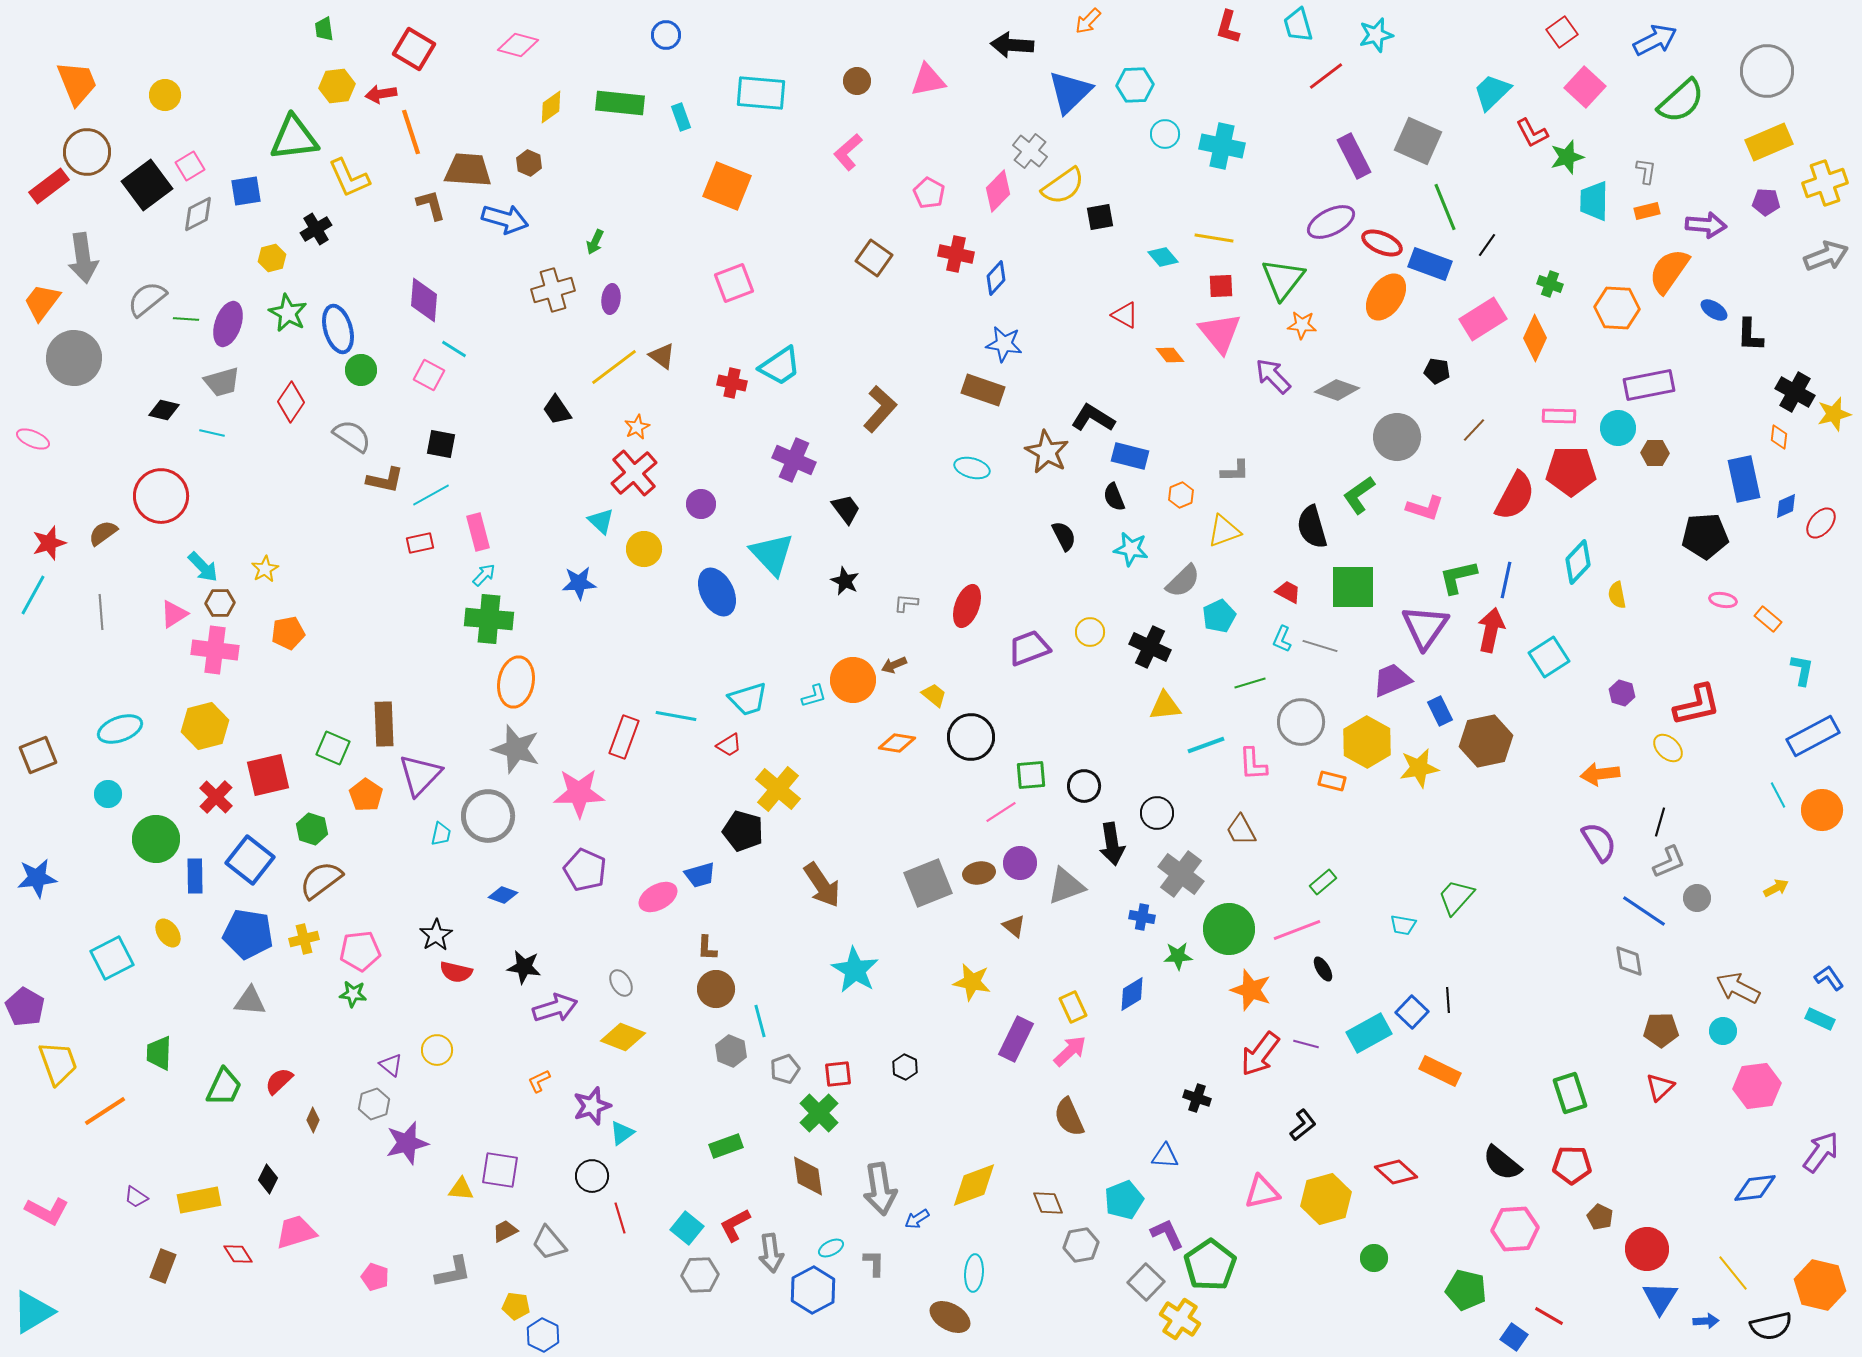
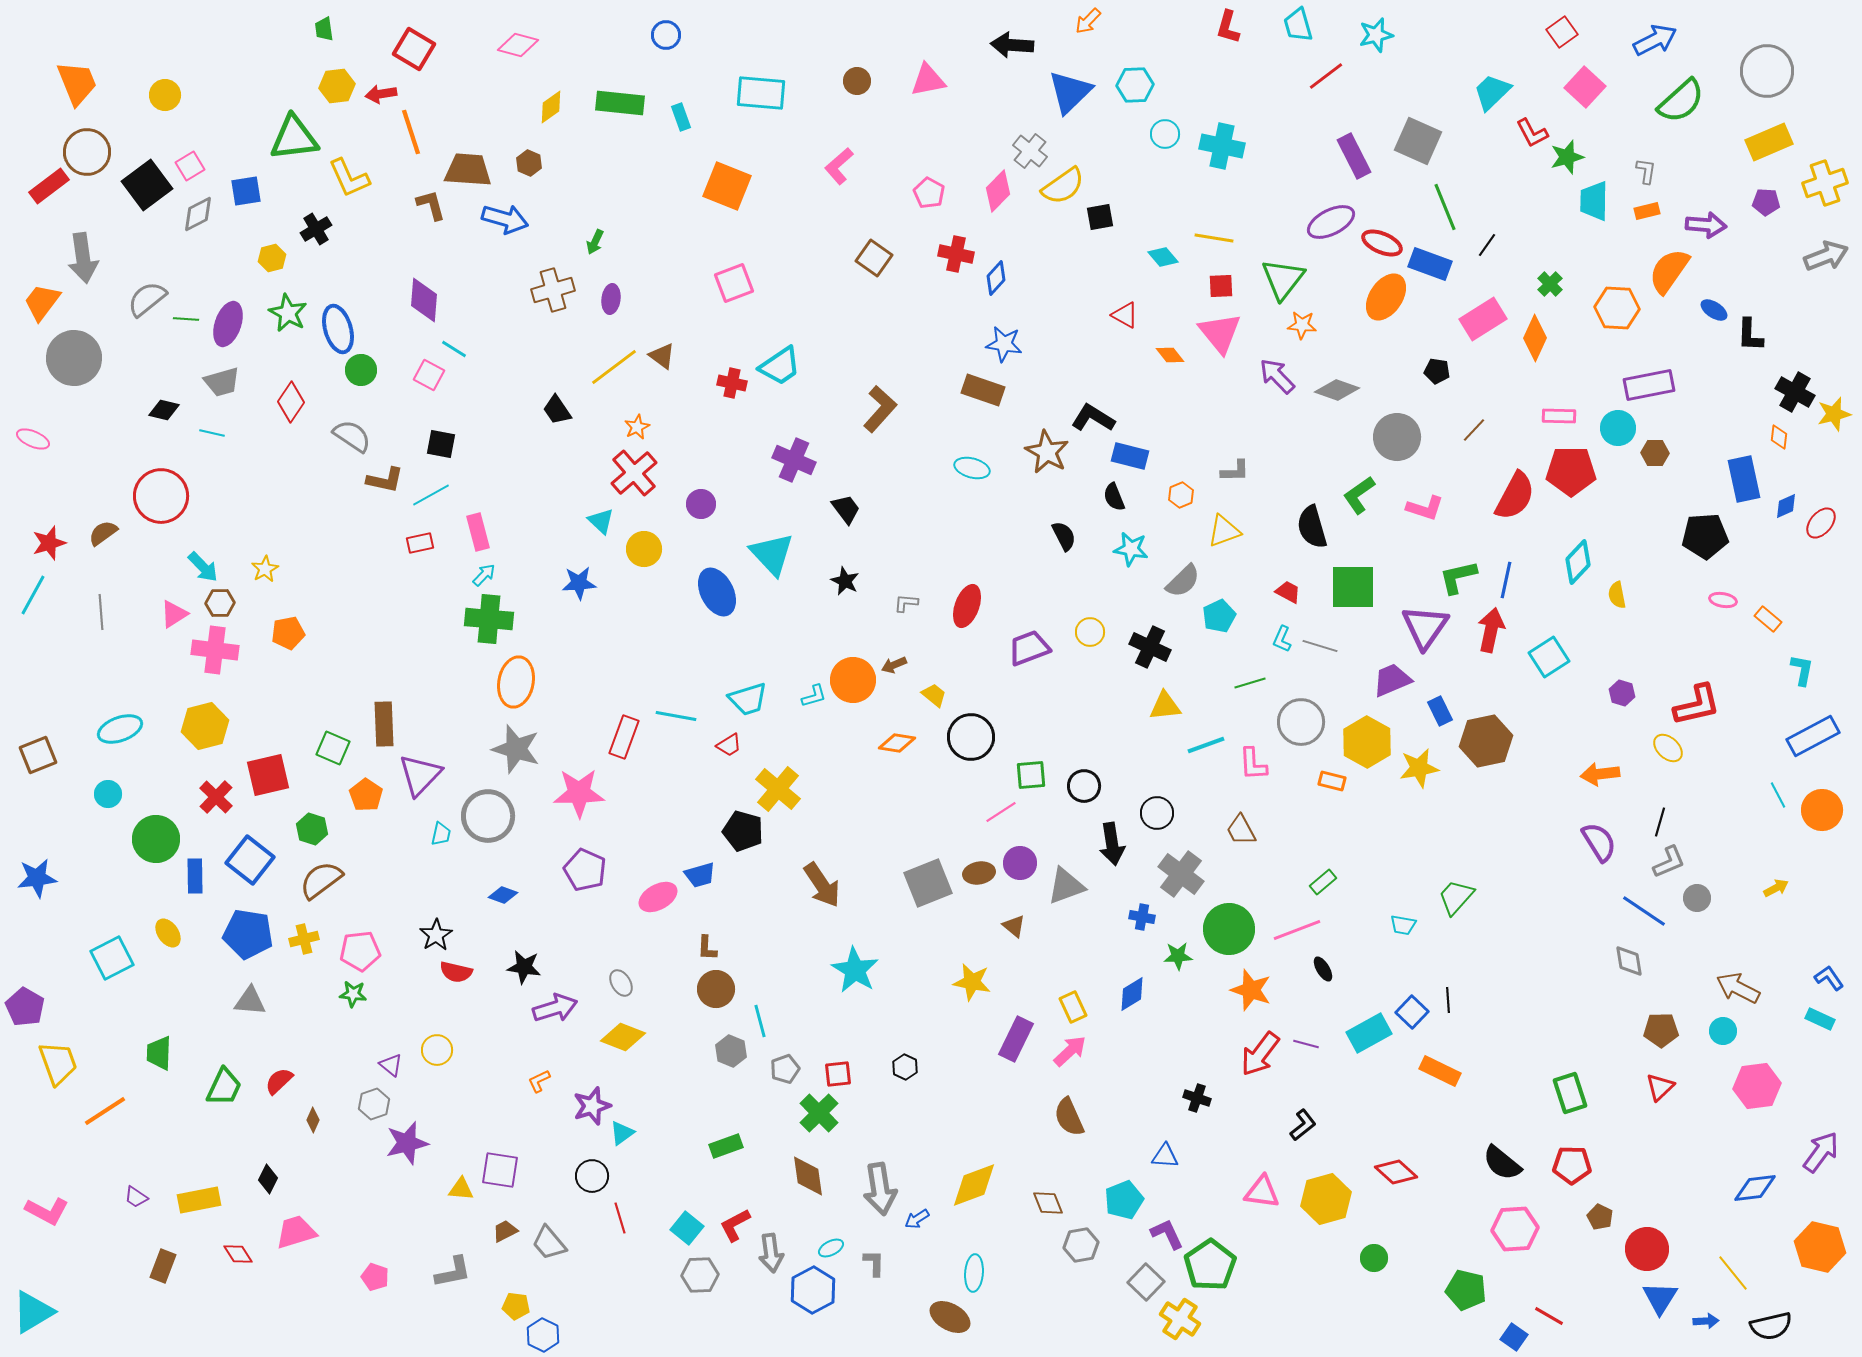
pink L-shape at (848, 152): moved 9 px left, 14 px down
green cross at (1550, 284): rotated 25 degrees clockwise
purple arrow at (1273, 376): moved 4 px right
pink triangle at (1262, 1192): rotated 21 degrees clockwise
orange hexagon at (1820, 1285): moved 38 px up
